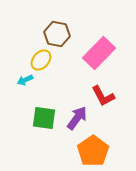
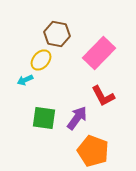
orange pentagon: rotated 16 degrees counterclockwise
